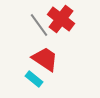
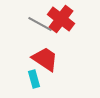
gray line: moved 1 px right, 1 px up; rotated 25 degrees counterclockwise
cyan rectangle: rotated 36 degrees clockwise
